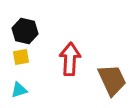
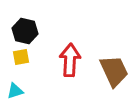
red arrow: moved 1 px down
brown trapezoid: moved 2 px right, 9 px up
cyan triangle: moved 4 px left, 1 px down
